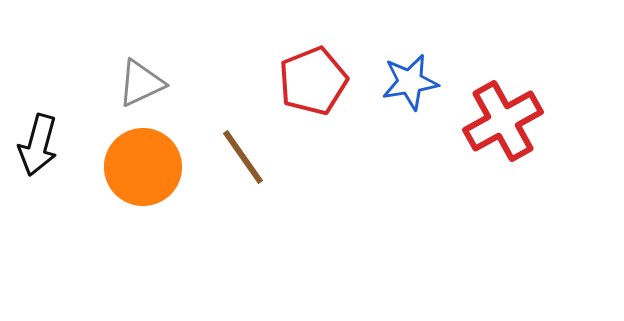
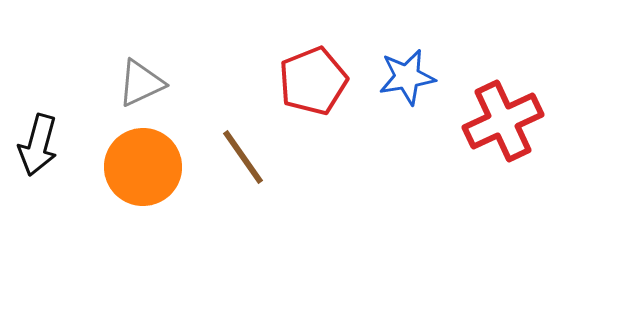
blue star: moved 3 px left, 5 px up
red cross: rotated 4 degrees clockwise
